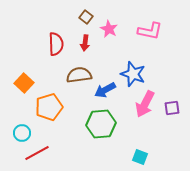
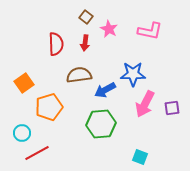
blue star: rotated 20 degrees counterclockwise
orange square: rotated 12 degrees clockwise
